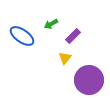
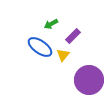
blue ellipse: moved 18 px right, 11 px down
yellow triangle: moved 2 px left, 3 px up
